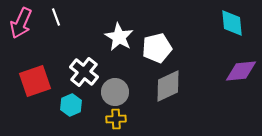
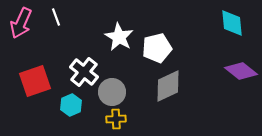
purple diamond: rotated 44 degrees clockwise
gray circle: moved 3 px left
